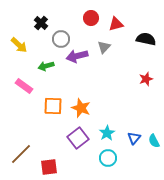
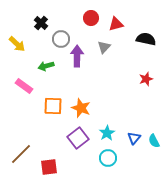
yellow arrow: moved 2 px left, 1 px up
purple arrow: rotated 105 degrees clockwise
